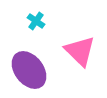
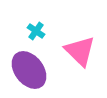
cyan cross: moved 10 px down
